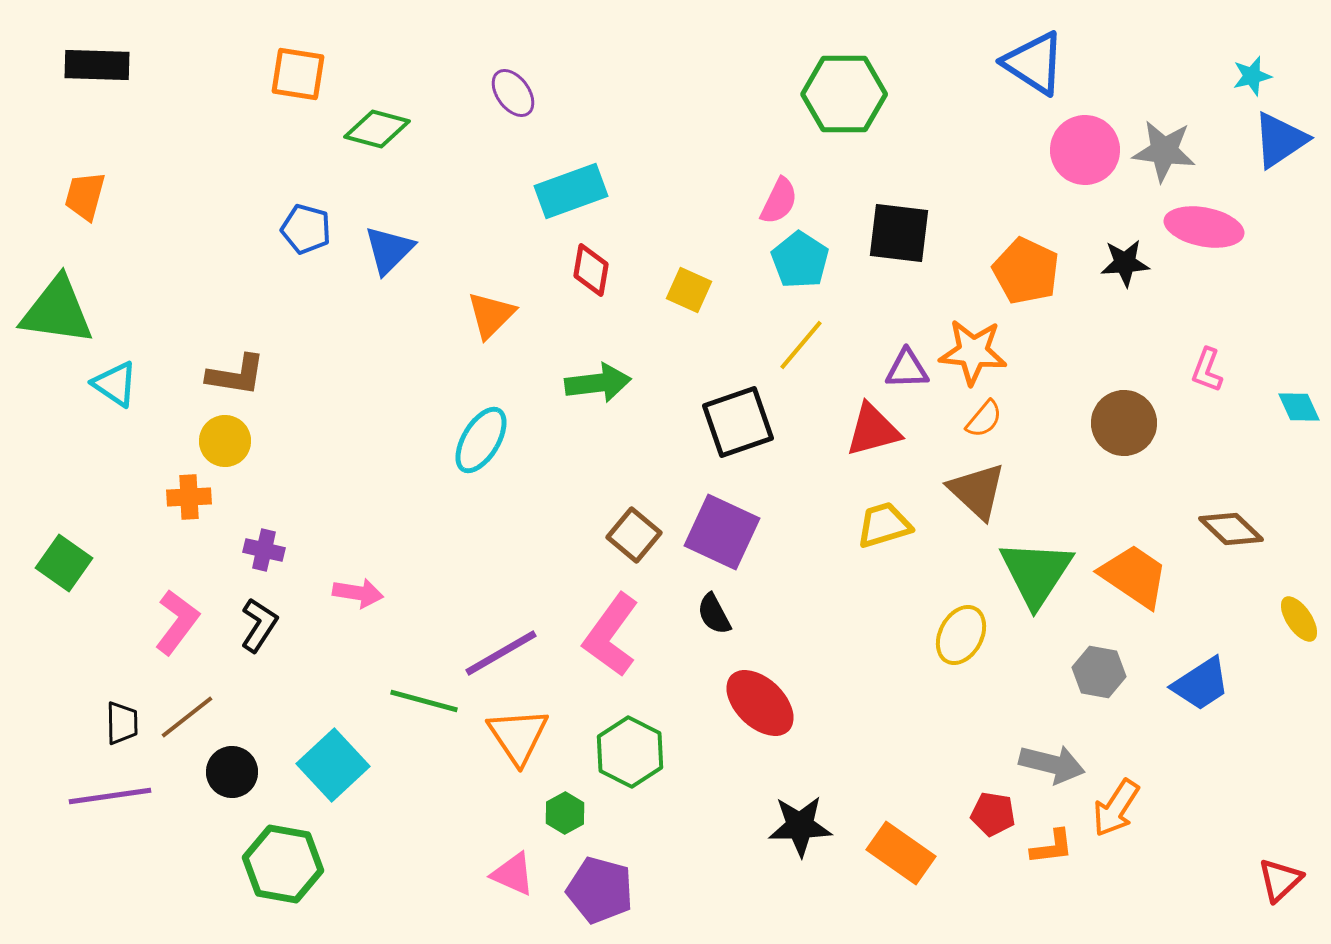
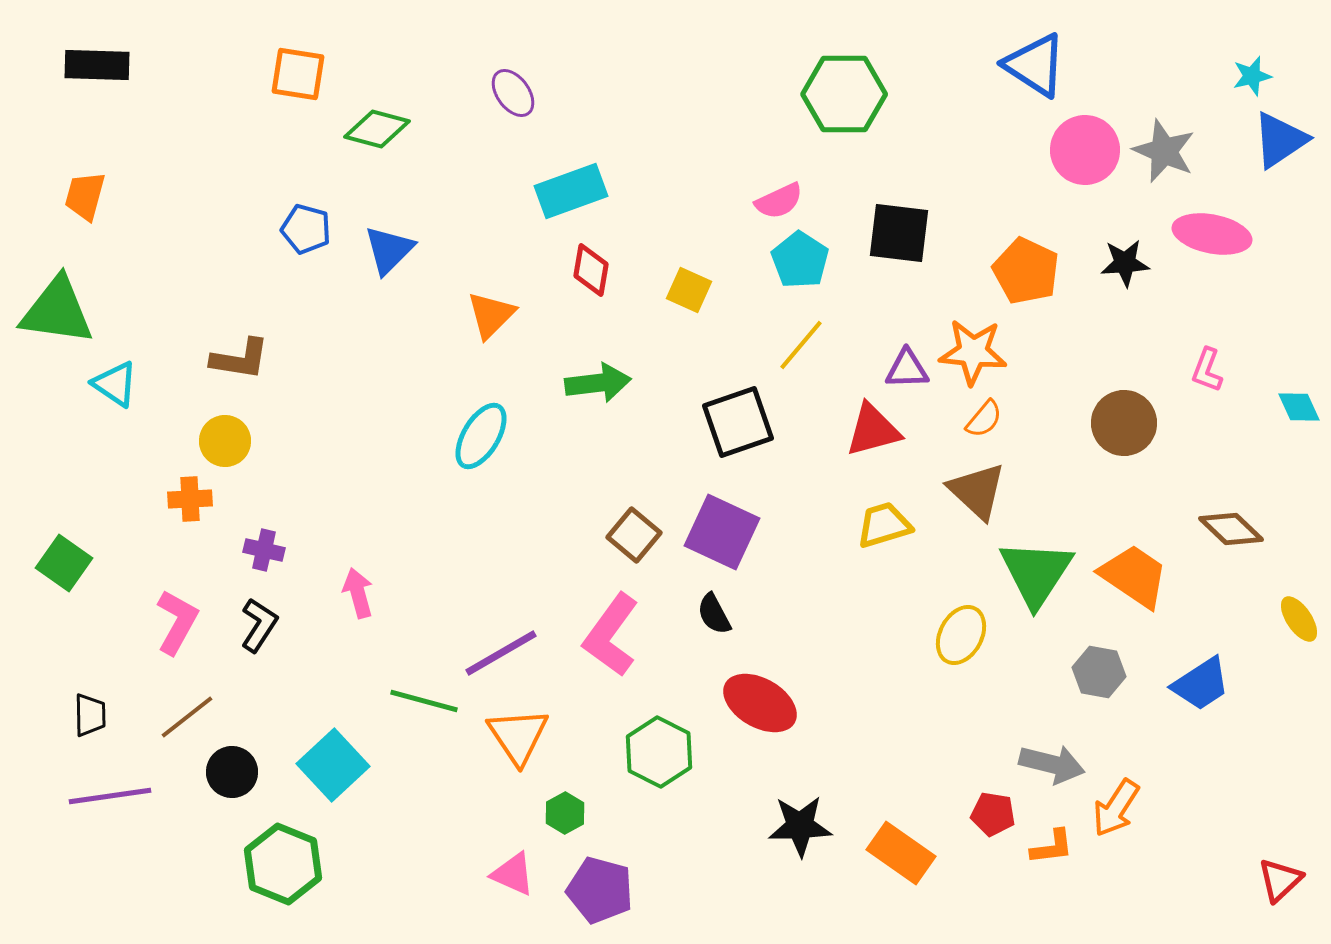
blue triangle at (1034, 63): moved 1 px right, 2 px down
gray star at (1164, 151): rotated 16 degrees clockwise
pink semicircle at (779, 201): rotated 39 degrees clockwise
pink ellipse at (1204, 227): moved 8 px right, 7 px down
brown L-shape at (236, 375): moved 4 px right, 16 px up
cyan ellipse at (481, 440): moved 4 px up
orange cross at (189, 497): moved 1 px right, 2 px down
pink arrow at (358, 593): rotated 114 degrees counterclockwise
pink L-shape at (177, 622): rotated 8 degrees counterclockwise
red ellipse at (760, 703): rotated 14 degrees counterclockwise
black trapezoid at (122, 723): moved 32 px left, 8 px up
green hexagon at (630, 752): moved 29 px right
green hexagon at (283, 864): rotated 12 degrees clockwise
